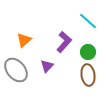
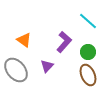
orange triangle: rotated 42 degrees counterclockwise
brown ellipse: rotated 15 degrees counterclockwise
